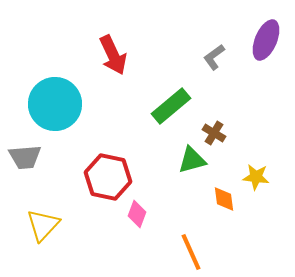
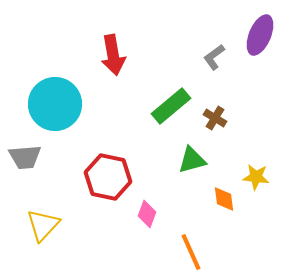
purple ellipse: moved 6 px left, 5 px up
red arrow: rotated 15 degrees clockwise
brown cross: moved 1 px right, 15 px up
pink diamond: moved 10 px right
